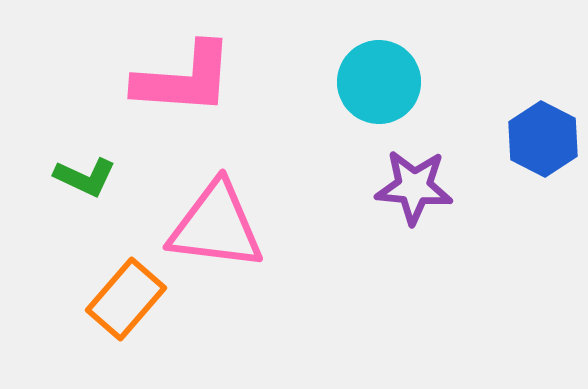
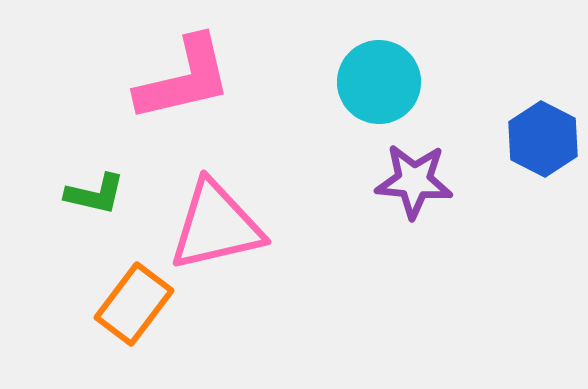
pink L-shape: rotated 17 degrees counterclockwise
green L-shape: moved 10 px right, 17 px down; rotated 12 degrees counterclockwise
purple star: moved 6 px up
pink triangle: rotated 20 degrees counterclockwise
orange rectangle: moved 8 px right, 5 px down; rotated 4 degrees counterclockwise
